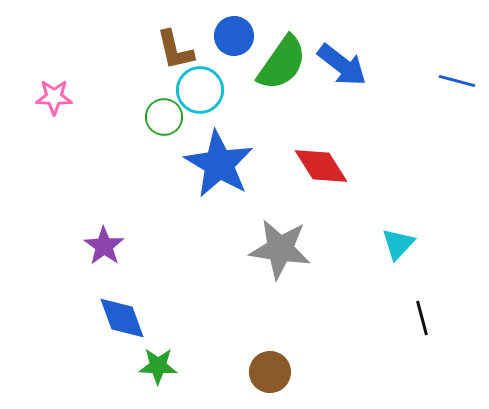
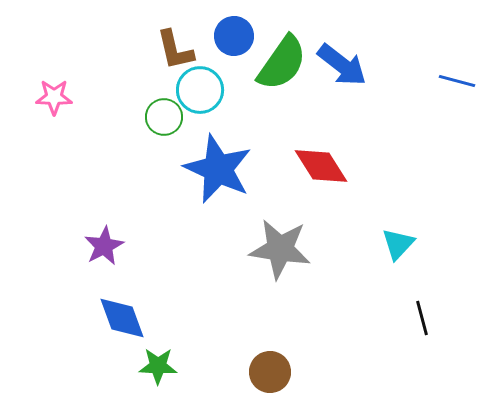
blue star: moved 1 px left, 5 px down; rotated 6 degrees counterclockwise
purple star: rotated 9 degrees clockwise
